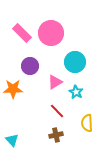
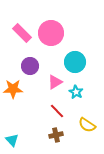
yellow semicircle: moved 2 px down; rotated 54 degrees counterclockwise
